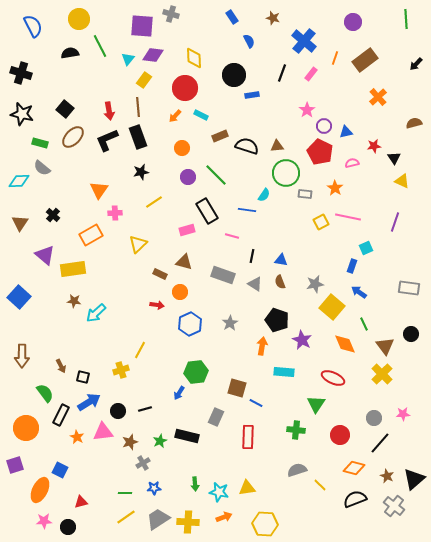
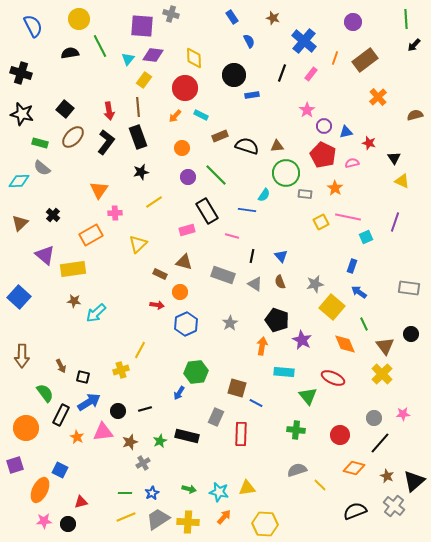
black arrow at (416, 64): moved 2 px left, 19 px up
brown semicircle at (414, 123): moved 1 px right, 8 px up
black L-shape at (107, 140): moved 1 px left, 2 px down; rotated 150 degrees clockwise
red star at (374, 146): moved 5 px left, 3 px up; rotated 24 degrees clockwise
red pentagon at (320, 152): moved 3 px right, 3 px down
brown triangle at (20, 223): rotated 12 degrees clockwise
cyan square at (366, 248): moved 11 px up
blue triangle at (281, 260): moved 4 px up; rotated 40 degrees clockwise
blue hexagon at (190, 324): moved 4 px left
green triangle at (316, 404): moved 8 px left, 8 px up; rotated 12 degrees counterclockwise
red rectangle at (248, 437): moved 7 px left, 3 px up
black triangle at (414, 479): moved 2 px down
green arrow at (195, 484): moved 6 px left, 5 px down; rotated 72 degrees counterclockwise
blue star at (154, 488): moved 2 px left, 5 px down; rotated 24 degrees counterclockwise
black semicircle at (355, 499): moved 12 px down
yellow line at (126, 517): rotated 12 degrees clockwise
orange arrow at (224, 517): rotated 28 degrees counterclockwise
black circle at (68, 527): moved 3 px up
